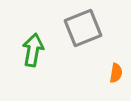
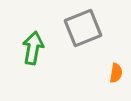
green arrow: moved 2 px up
